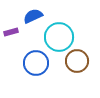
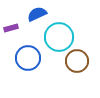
blue semicircle: moved 4 px right, 2 px up
purple rectangle: moved 4 px up
blue circle: moved 8 px left, 5 px up
